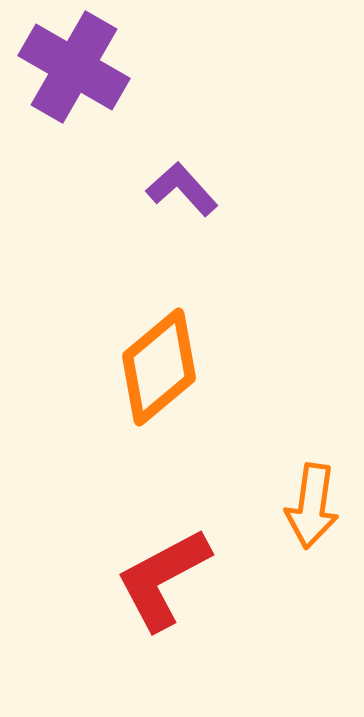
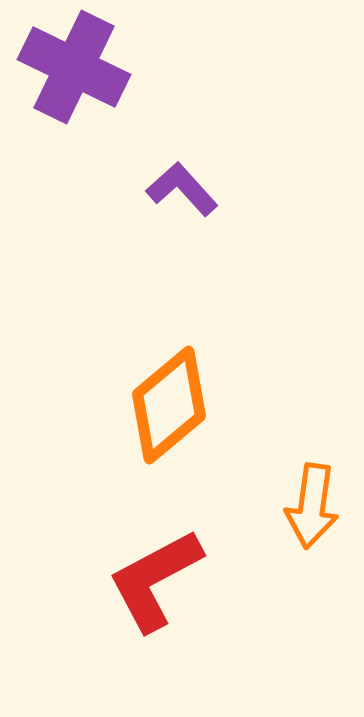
purple cross: rotated 4 degrees counterclockwise
orange diamond: moved 10 px right, 38 px down
red L-shape: moved 8 px left, 1 px down
